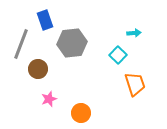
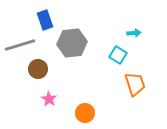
gray line: moved 1 px left, 1 px down; rotated 52 degrees clockwise
cyan square: rotated 12 degrees counterclockwise
pink star: rotated 21 degrees counterclockwise
orange circle: moved 4 px right
